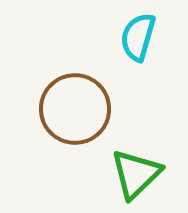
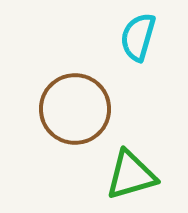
green triangle: moved 5 px left, 1 px down; rotated 28 degrees clockwise
